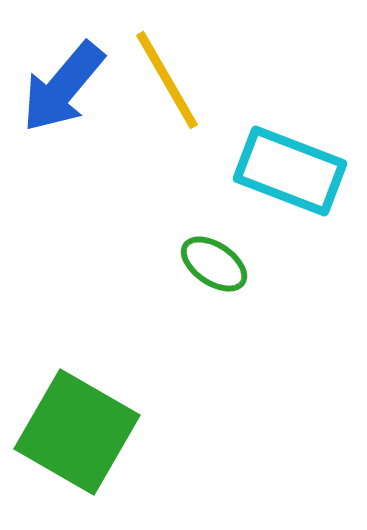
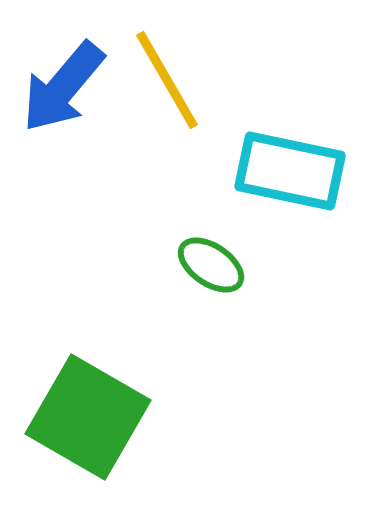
cyan rectangle: rotated 9 degrees counterclockwise
green ellipse: moved 3 px left, 1 px down
green square: moved 11 px right, 15 px up
